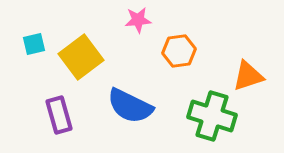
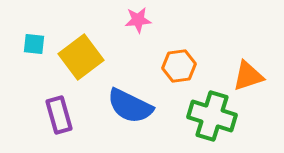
cyan square: rotated 20 degrees clockwise
orange hexagon: moved 15 px down
